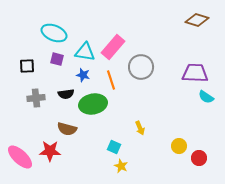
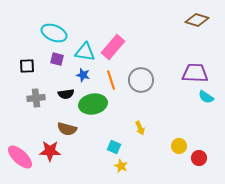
gray circle: moved 13 px down
